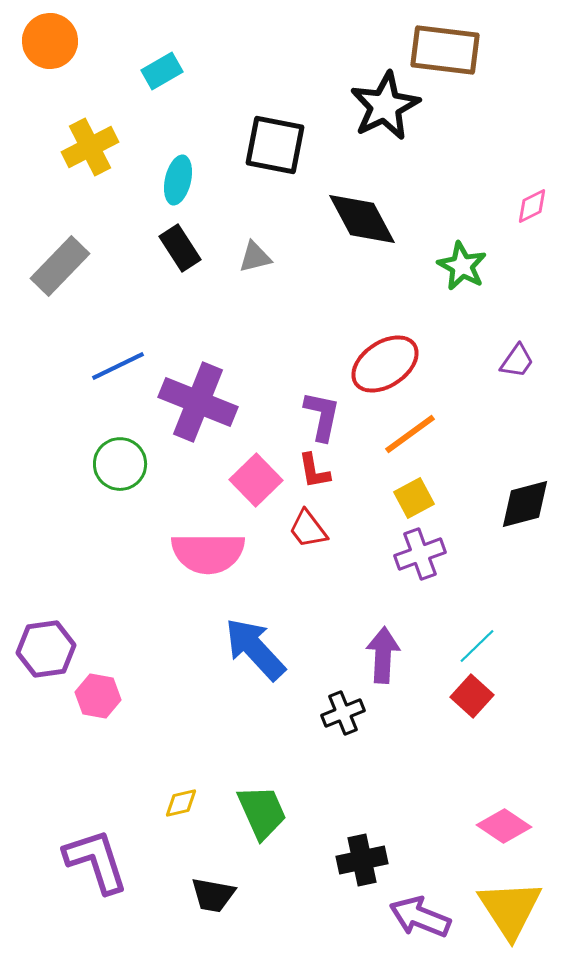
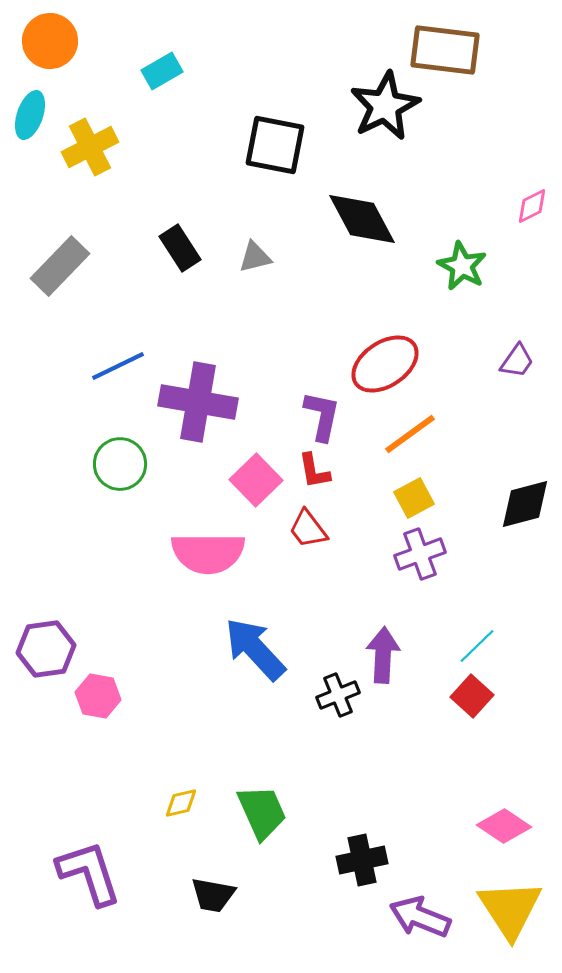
cyan ellipse at (178, 180): moved 148 px left, 65 px up; rotated 6 degrees clockwise
purple cross at (198, 402): rotated 12 degrees counterclockwise
black cross at (343, 713): moved 5 px left, 18 px up
purple L-shape at (96, 861): moved 7 px left, 12 px down
